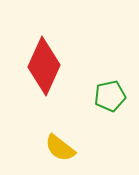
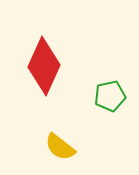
yellow semicircle: moved 1 px up
